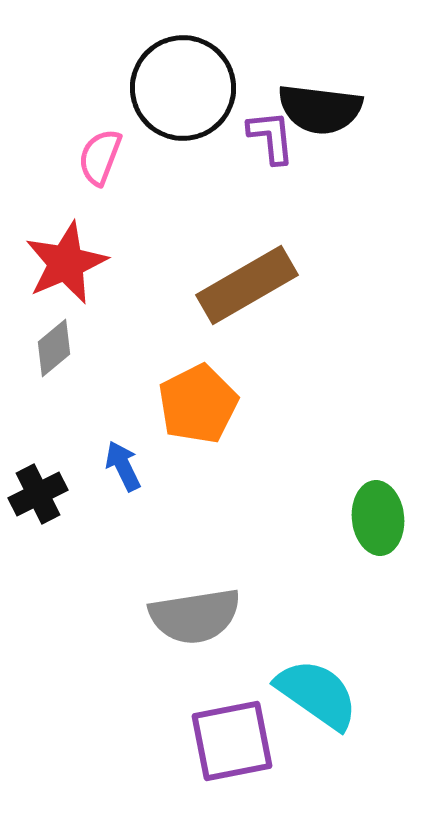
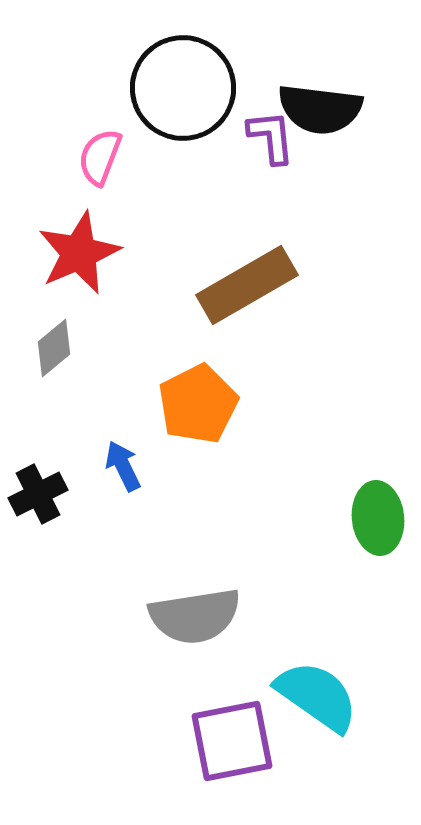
red star: moved 13 px right, 10 px up
cyan semicircle: moved 2 px down
